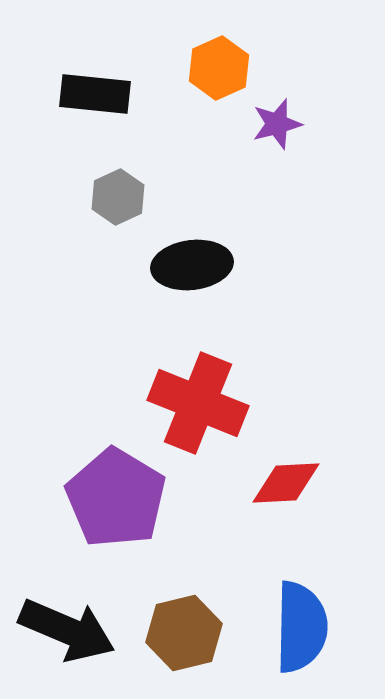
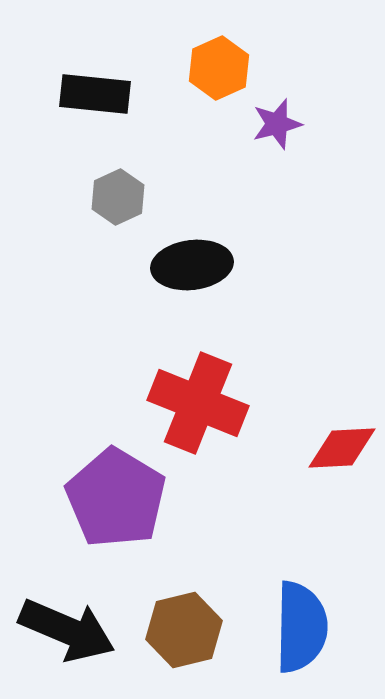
red diamond: moved 56 px right, 35 px up
brown hexagon: moved 3 px up
